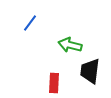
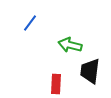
red rectangle: moved 2 px right, 1 px down
